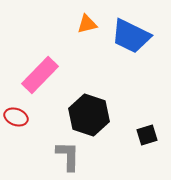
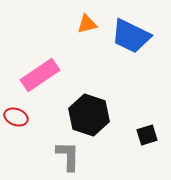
pink rectangle: rotated 12 degrees clockwise
